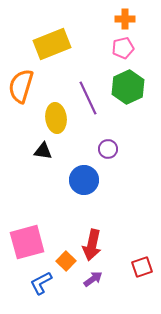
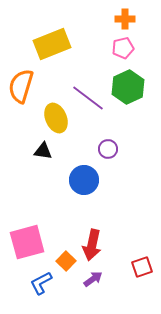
purple line: rotated 28 degrees counterclockwise
yellow ellipse: rotated 16 degrees counterclockwise
